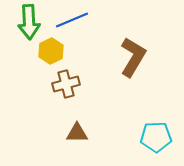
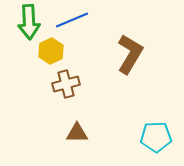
brown L-shape: moved 3 px left, 3 px up
